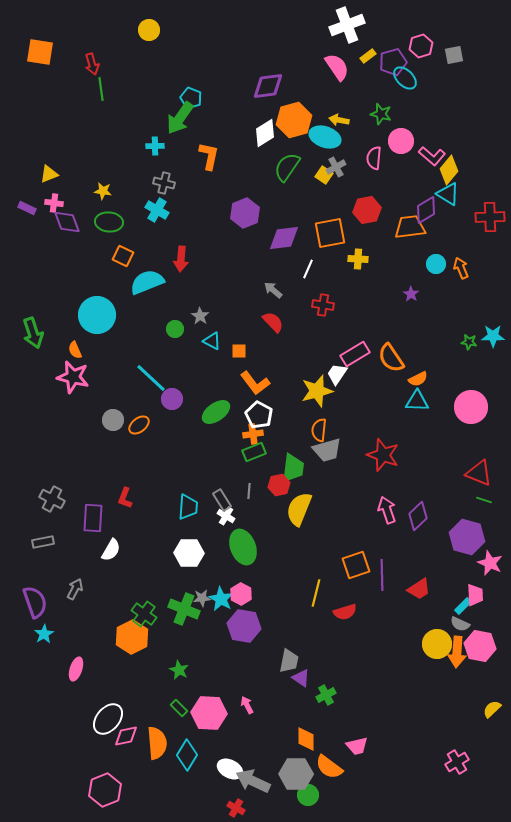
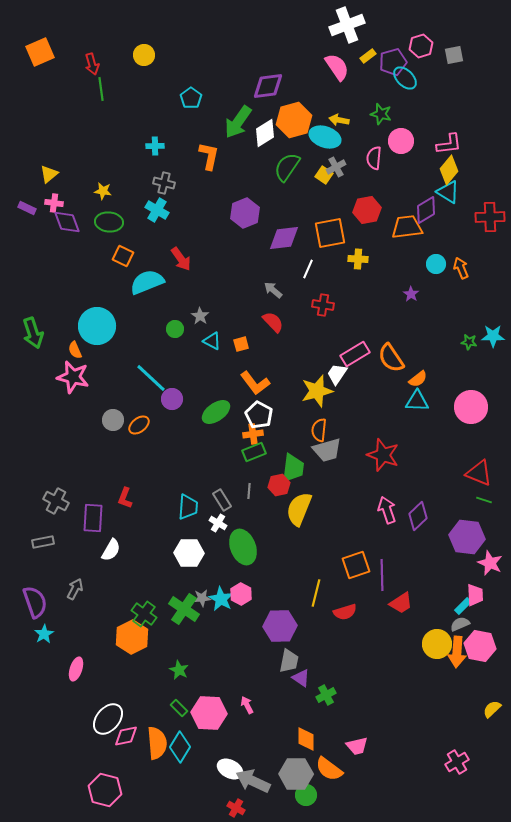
yellow circle at (149, 30): moved 5 px left, 25 px down
orange square at (40, 52): rotated 32 degrees counterclockwise
cyan pentagon at (191, 98): rotated 15 degrees clockwise
green arrow at (180, 118): moved 58 px right, 4 px down
pink L-shape at (432, 156): moved 17 px right, 12 px up; rotated 48 degrees counterclockwise
yellow triangle at (49, 174): rotated 18 degrees counterclockwise
cyan triangle at (448, 194): moved 2 px up
orange trapezoid at (410, 227): moved 3 px left
red arrow at (181, 259): rotated 40 degrees counterclockwise
cyan circle at (97, 315): moved 11 px down
orange square at (239, 351): moved 2 px right, 7 px up; rotated 14 degrees counterclockwise
orange semicircle at (418, 379): rotated 12 degrees counterclockwise
gray cross at (52, 499): moved 4 px right, 2 px down
white cross at (226, 516): moved 8 px left, 7 px down
purple hexagon at (467, 537): rotated 8 degrees counterclockwise
red trapezoid at (419, 589): moved 18 px left, 14 px down
green cross at (184, 609): rotated 12 degrees clockwise
gray semicircle at (460, 624): rotated 132 degrees clockwise
purple hexagon at (244, 626): moved 36 px right; rotated 12 degrees counterclockwise
cyan diamond at (187, 755): moved 7 px left, 8 px up
orange semicircle at (329, 767): moved 2 px down
pink hexagon at (105, 790): rotated 24 degrees counterclockwise
green circle at (308, 795): moved 2 px left
